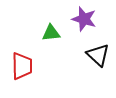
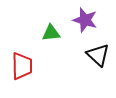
purple star: moved 1 px right, 1 px down
